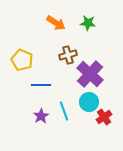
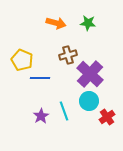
orange arrow: rotated 18 degrees counterclockwise
blue line: moved 1 px left, 7 px up
cyan circle: moved 1 px up
red cross: moved 3 px right
